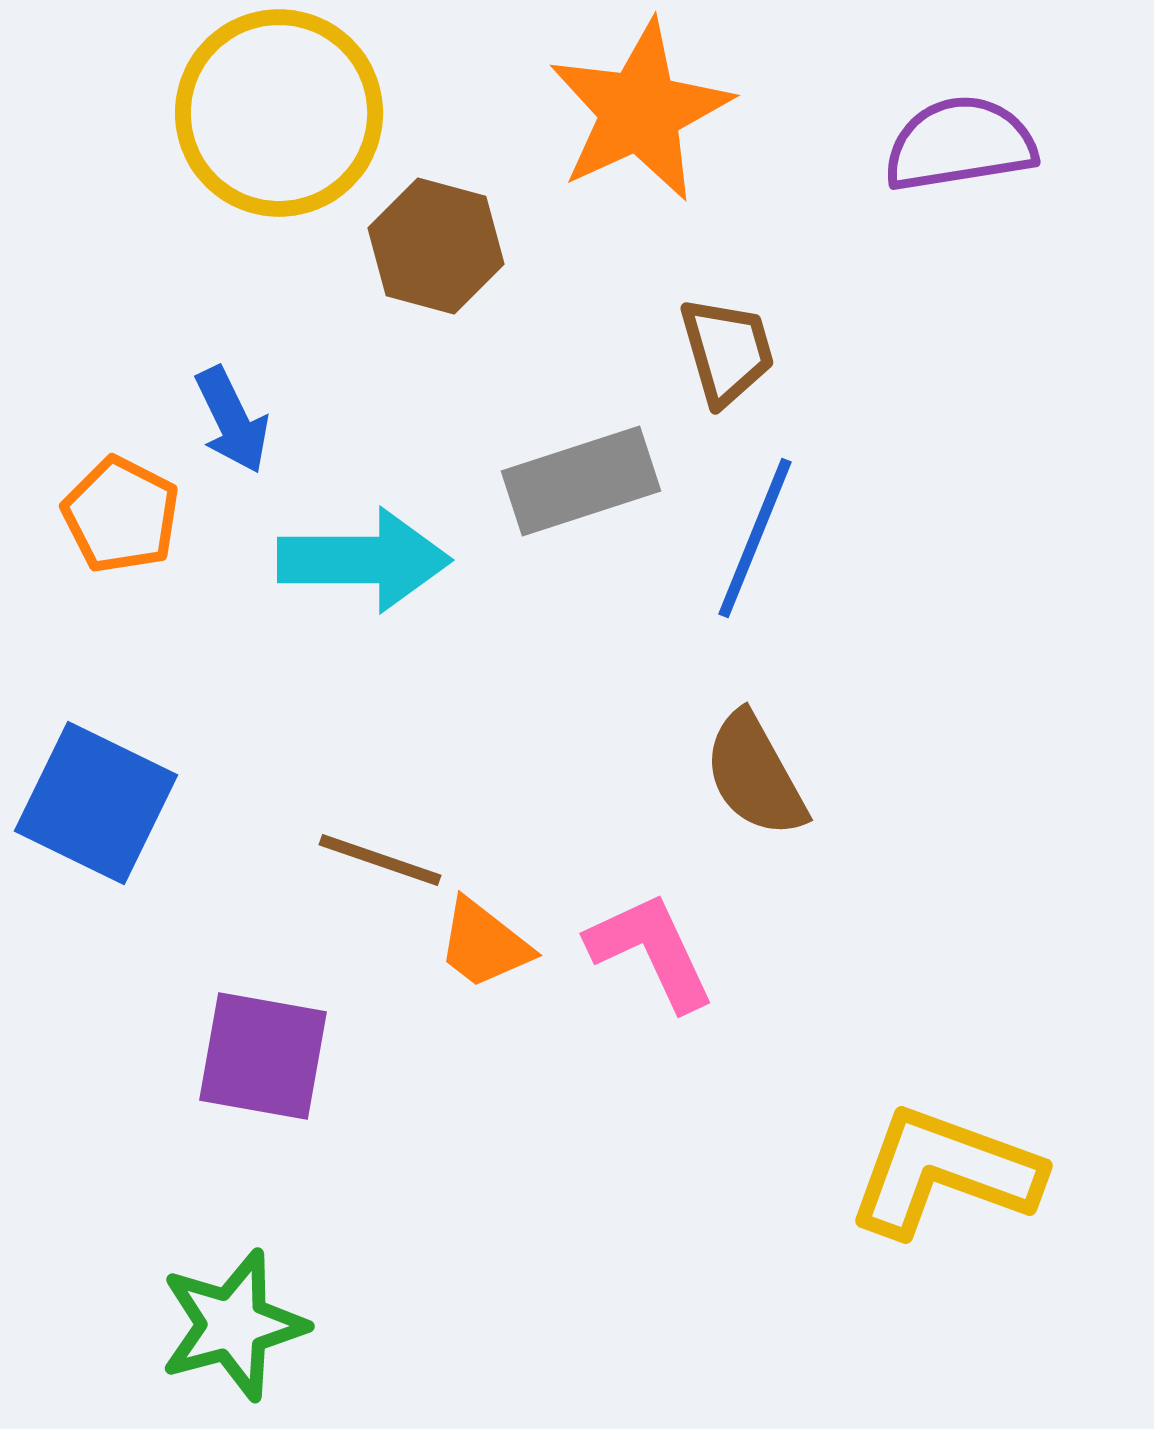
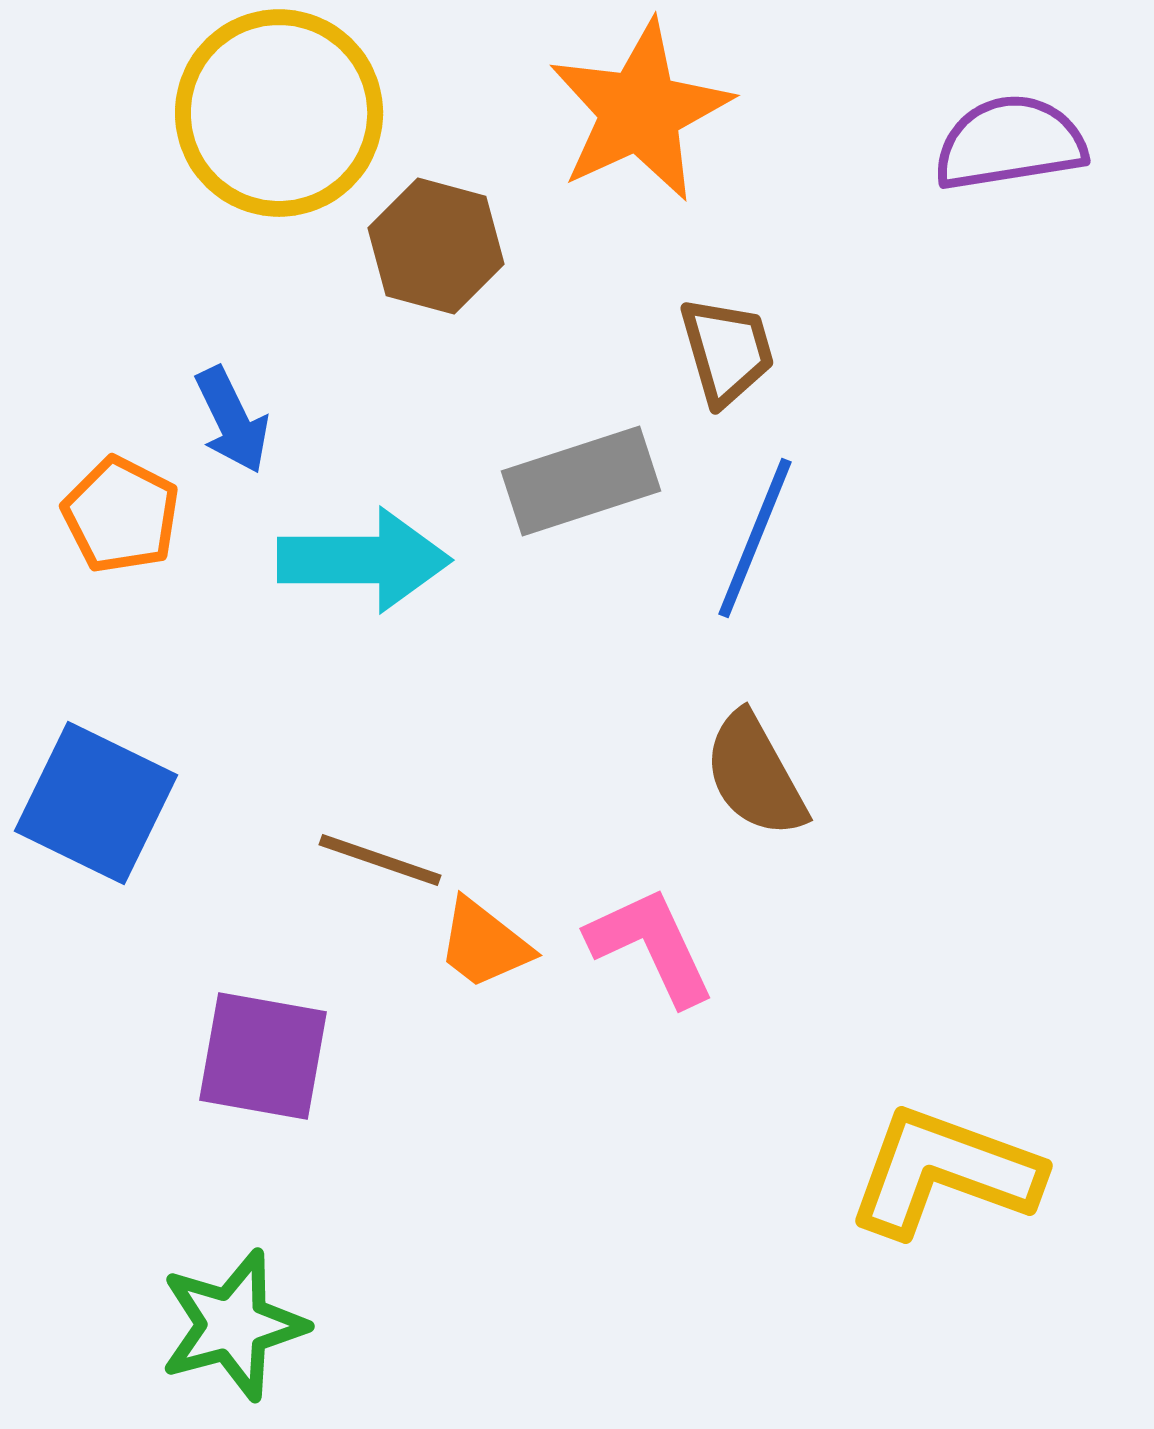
purple semicircle: moved 50 px right, 1 px up
pink L-shape: moved 5 px up
